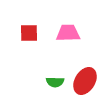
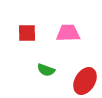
red square: moved 2 px left
green semicircle: moved 9 px left, 12 px up; rotated 18 degrees clockwise
